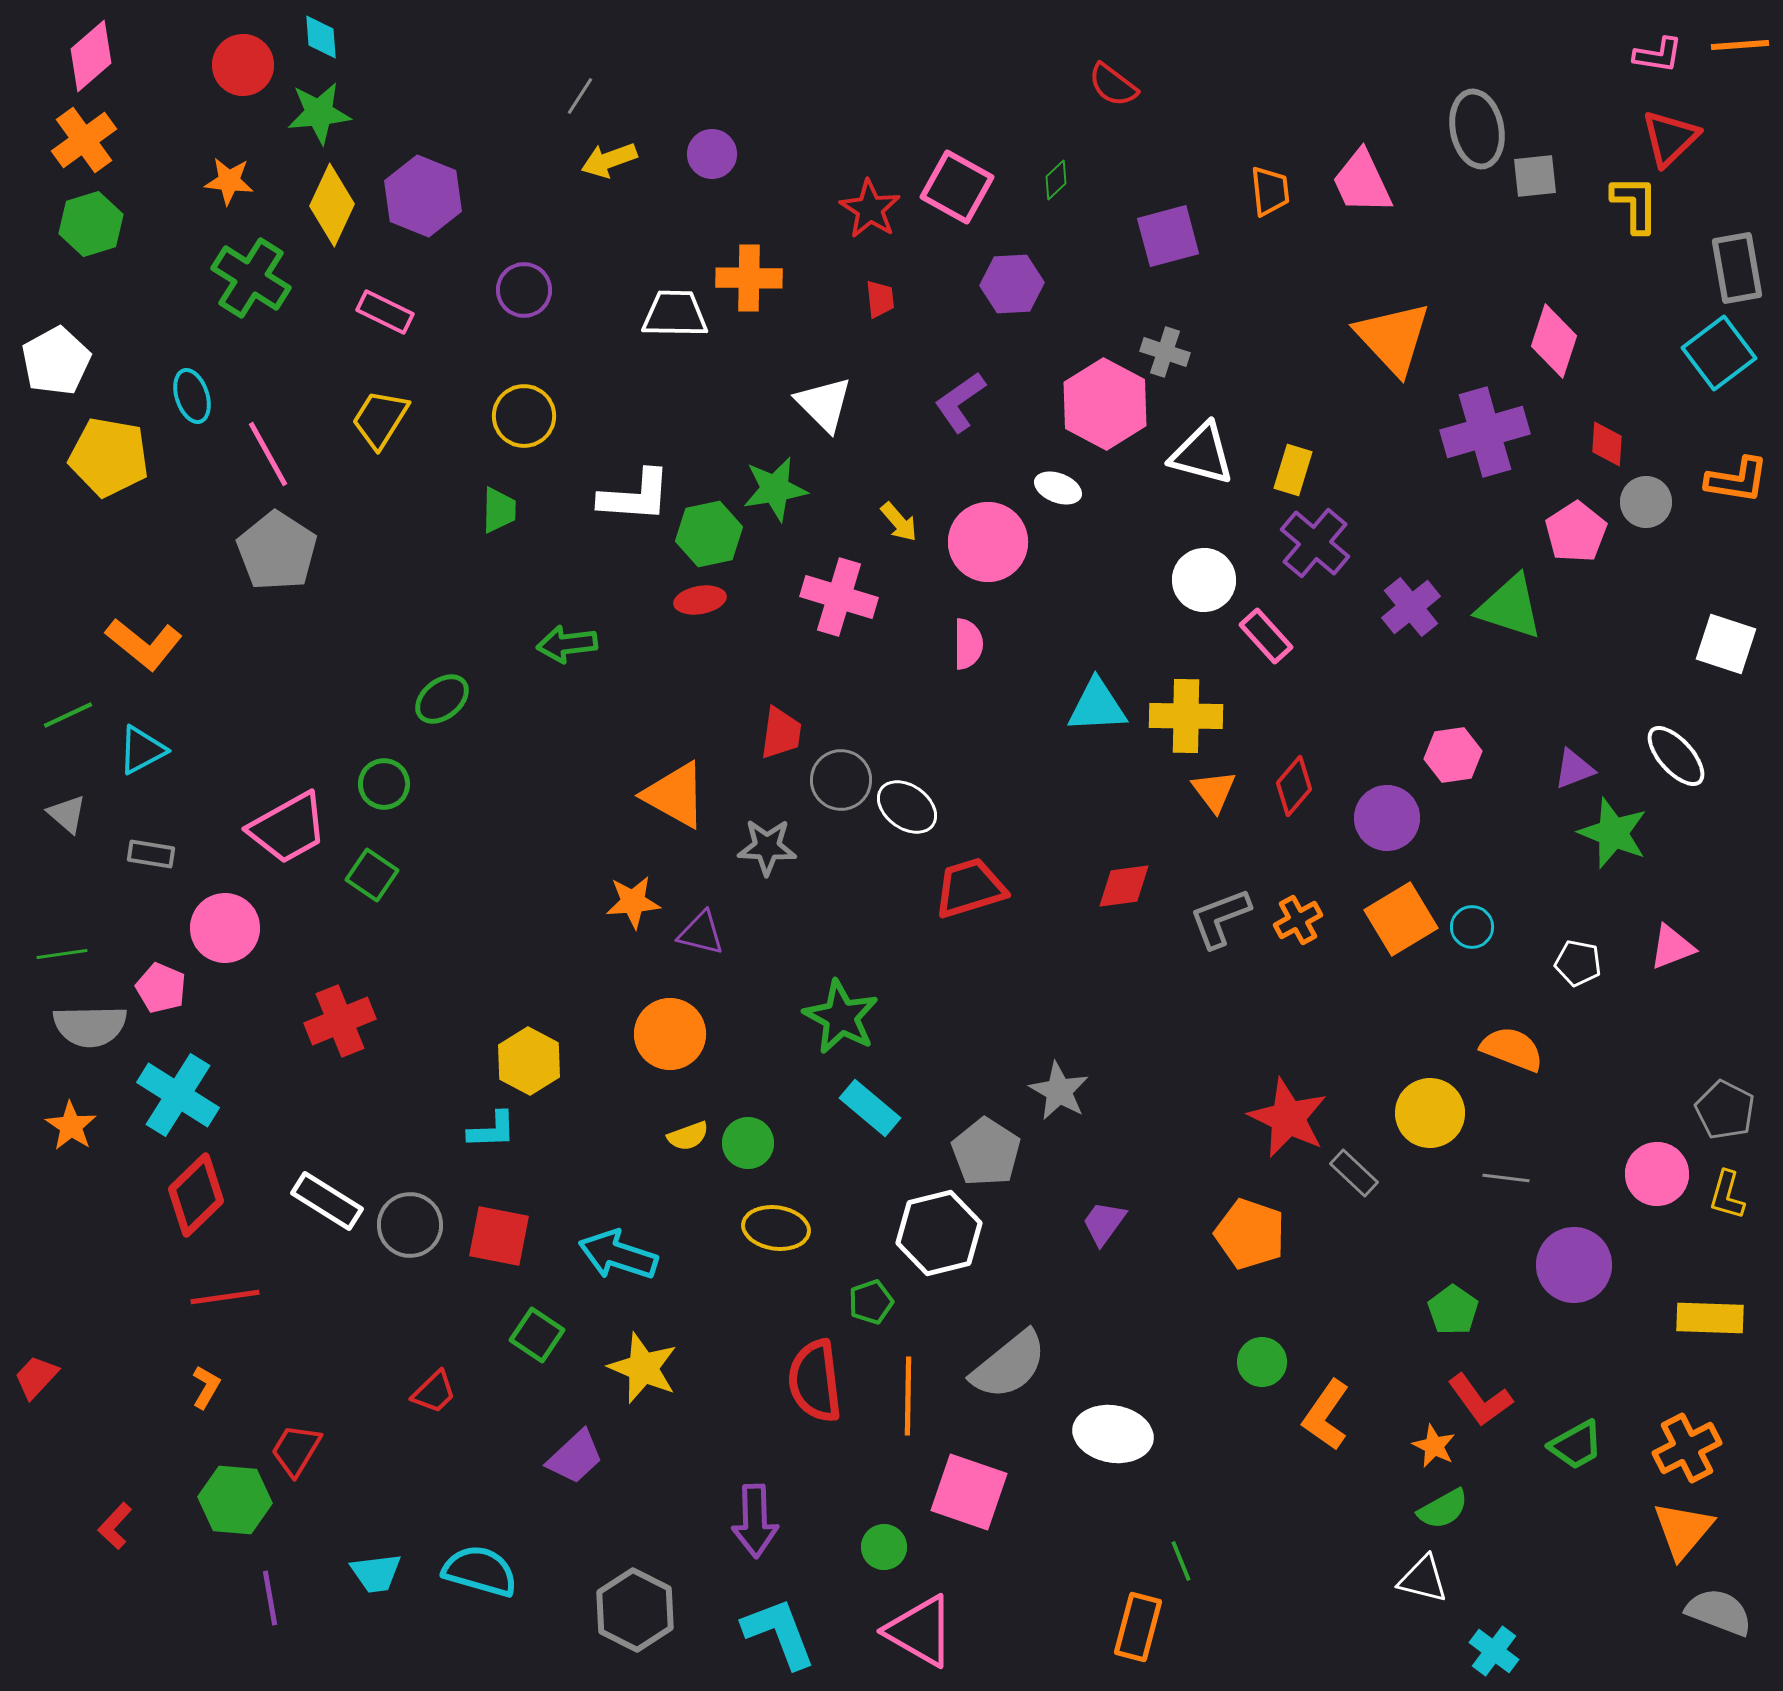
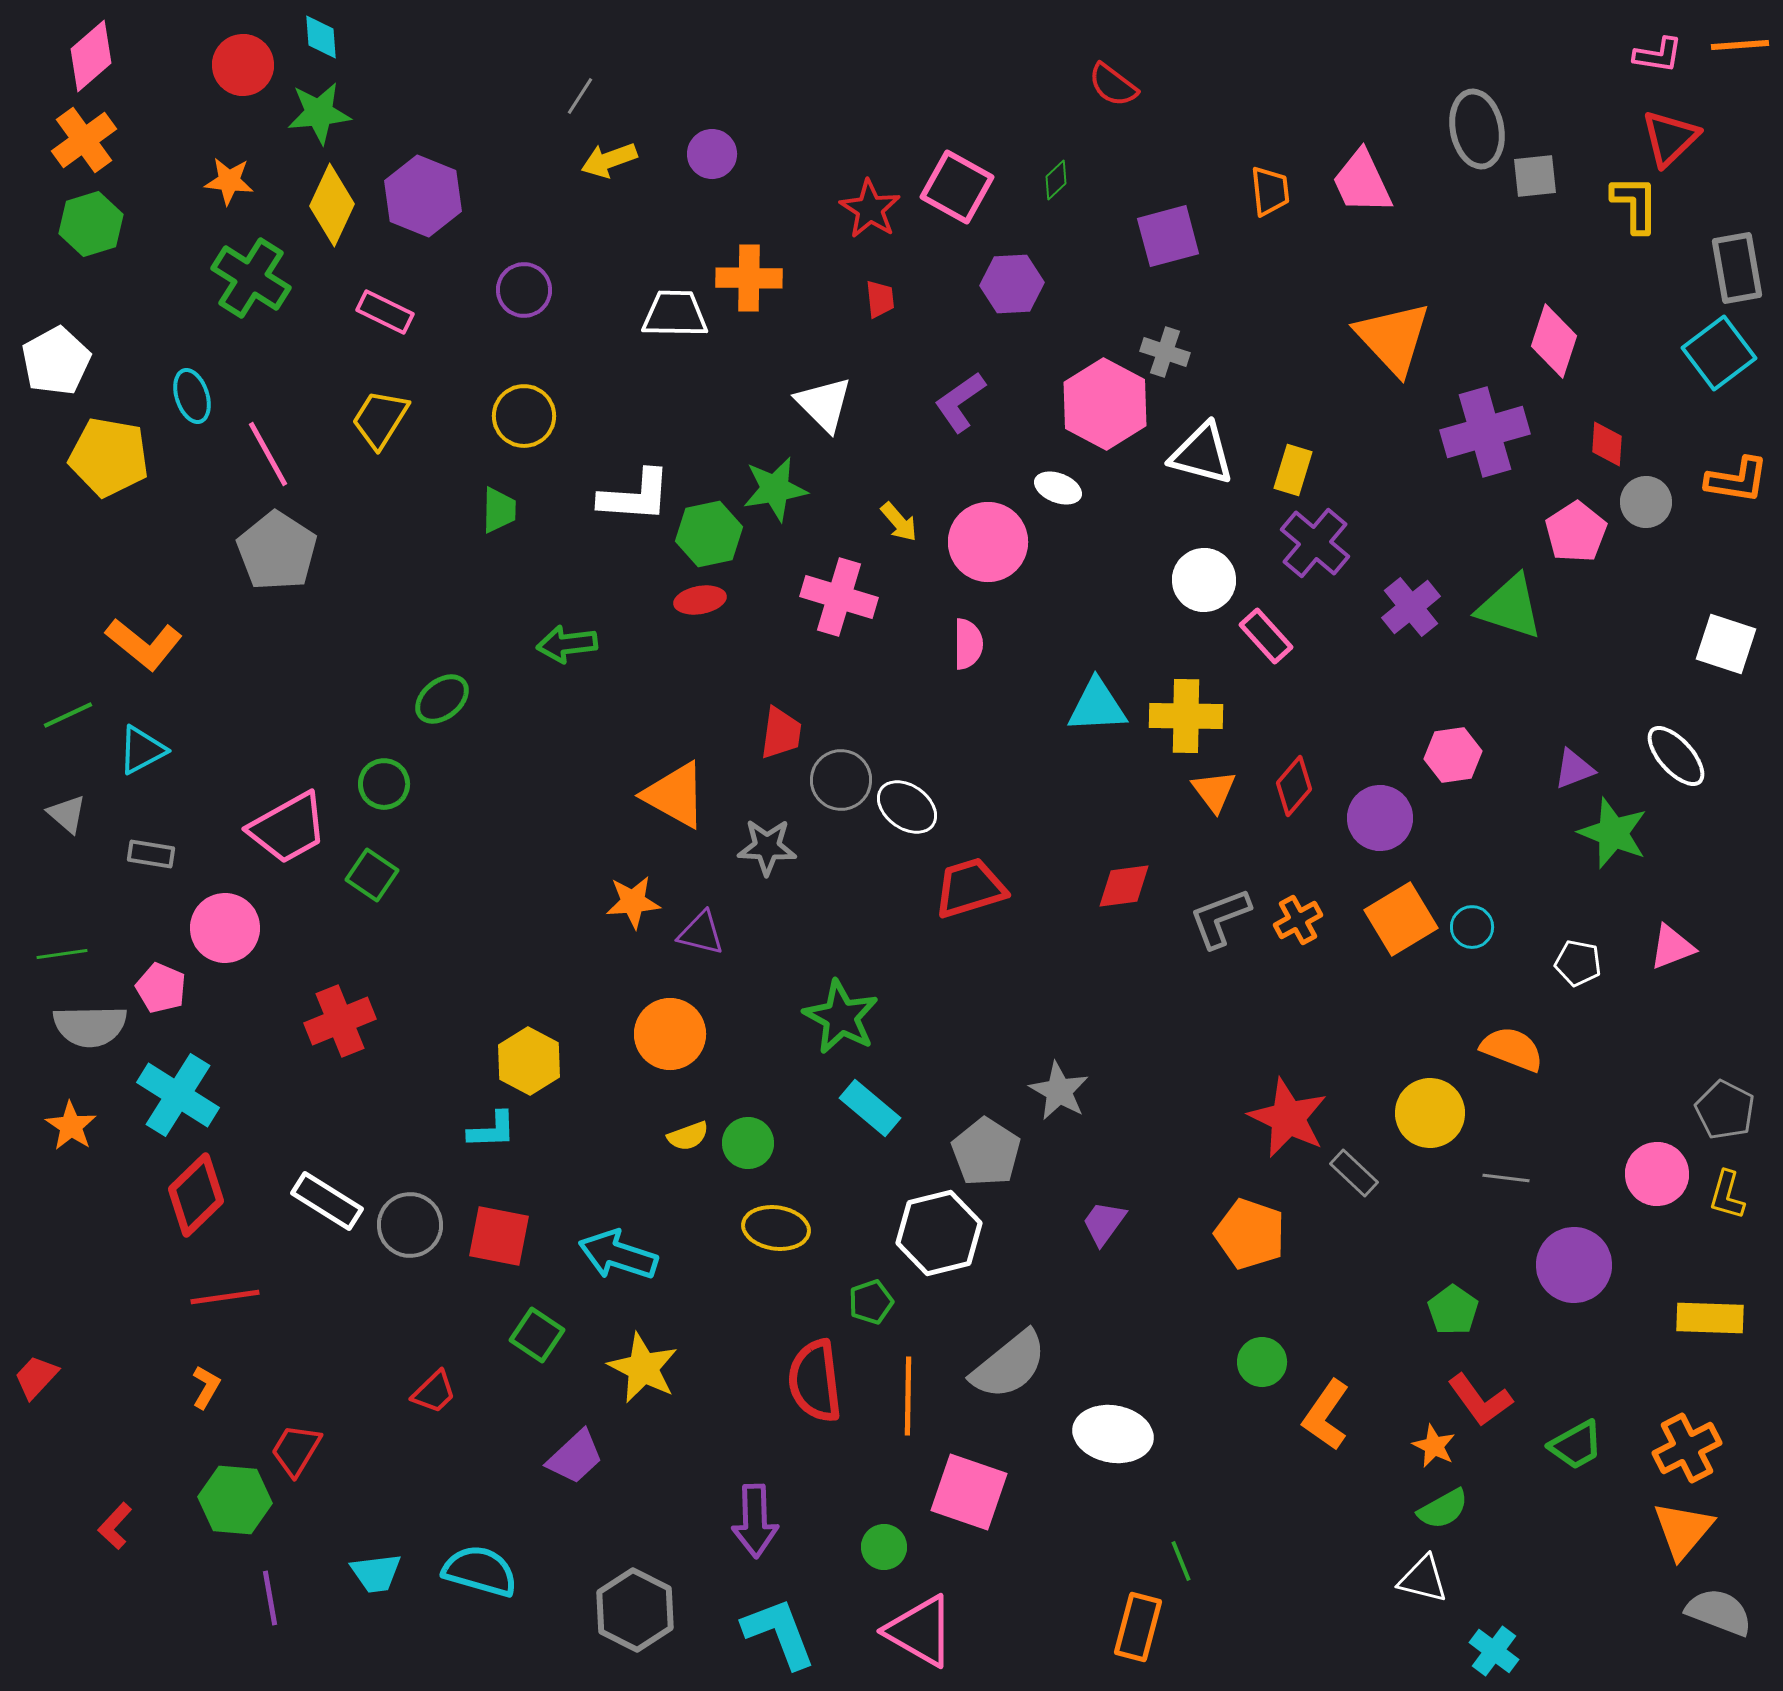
purple circle at (1387, 818): moved 7 px left
yellow star at (643, 1368): rotated 4 degrees clockwise
